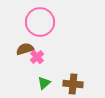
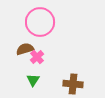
green triangle: moved 11 px left, 3 px up; rotated 16 degrees counterclockwise
